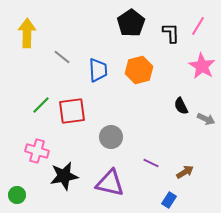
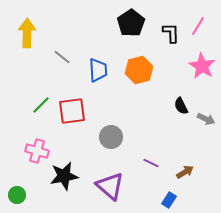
purple triangle: moved 3 px down; rotated 28 degrees clockwise
